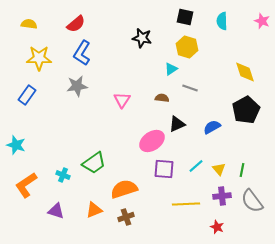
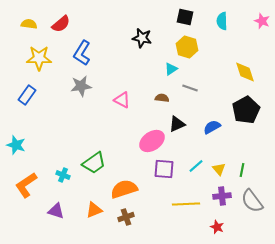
red semicircle: moved 15 px left
gray star: moved 4 px right
pink triangle: rotated 36 degrees counterclockwise
